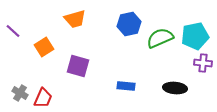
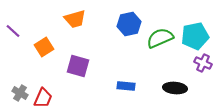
purple cross: rotated 18 degrees clockwise
